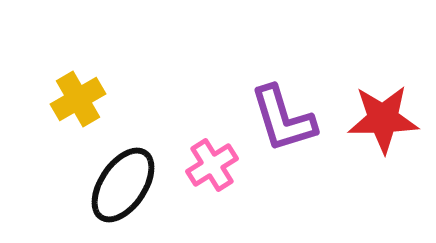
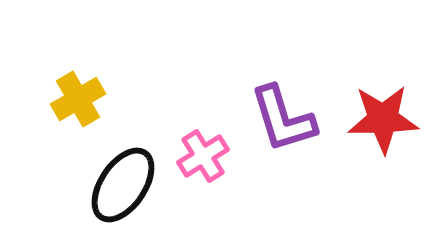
pink cross: moved 9 px left, 9 px up
